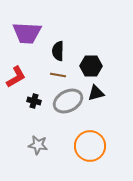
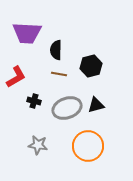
black semicircle: moved 2 px left, 1 px up
black hexagon: rotated 15 degrees counterclockwise
brown line: moved 1 px right, 1 px up
black triangle: moved 12 px down
gray ellipse: moved 1 px left, 7 px down; rotated 8 degrees clockwise
orange circle: moved 2 px left
